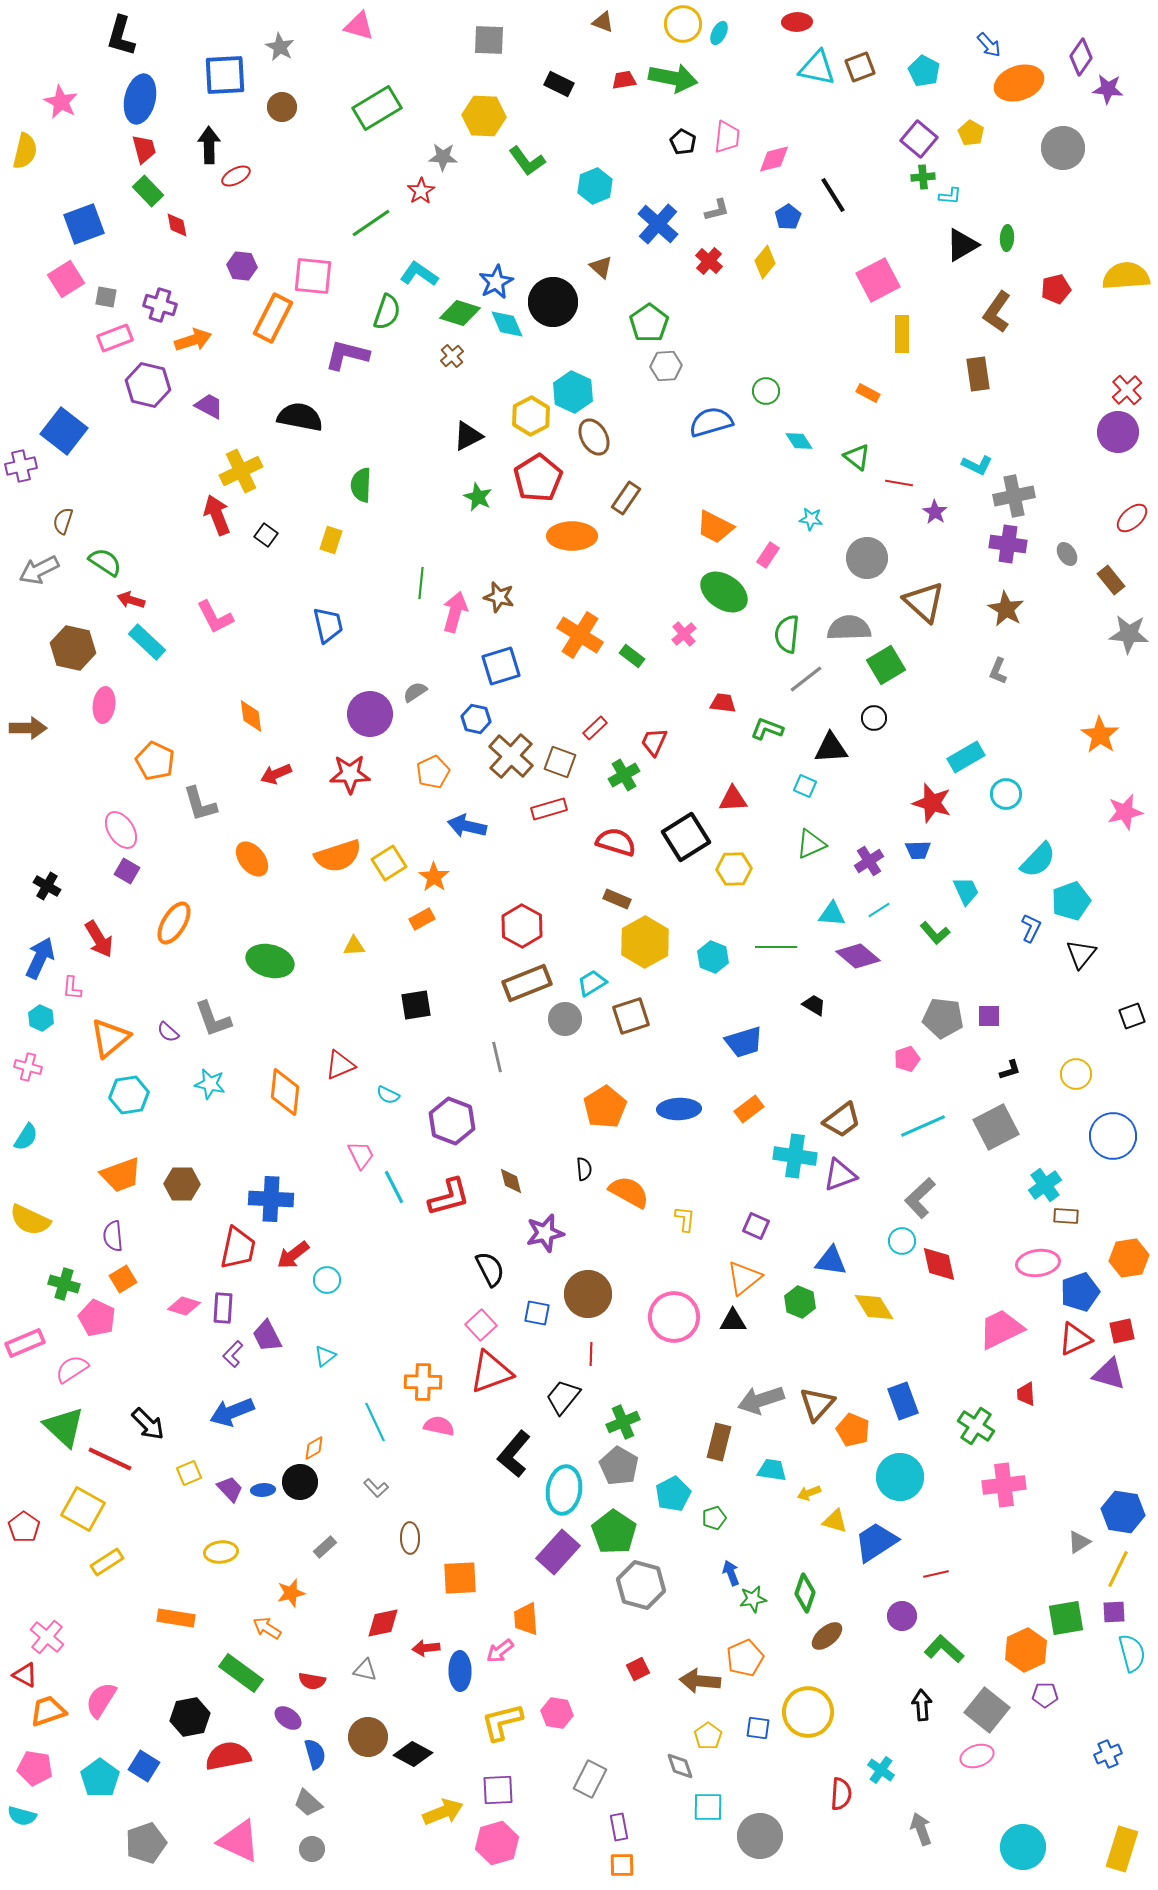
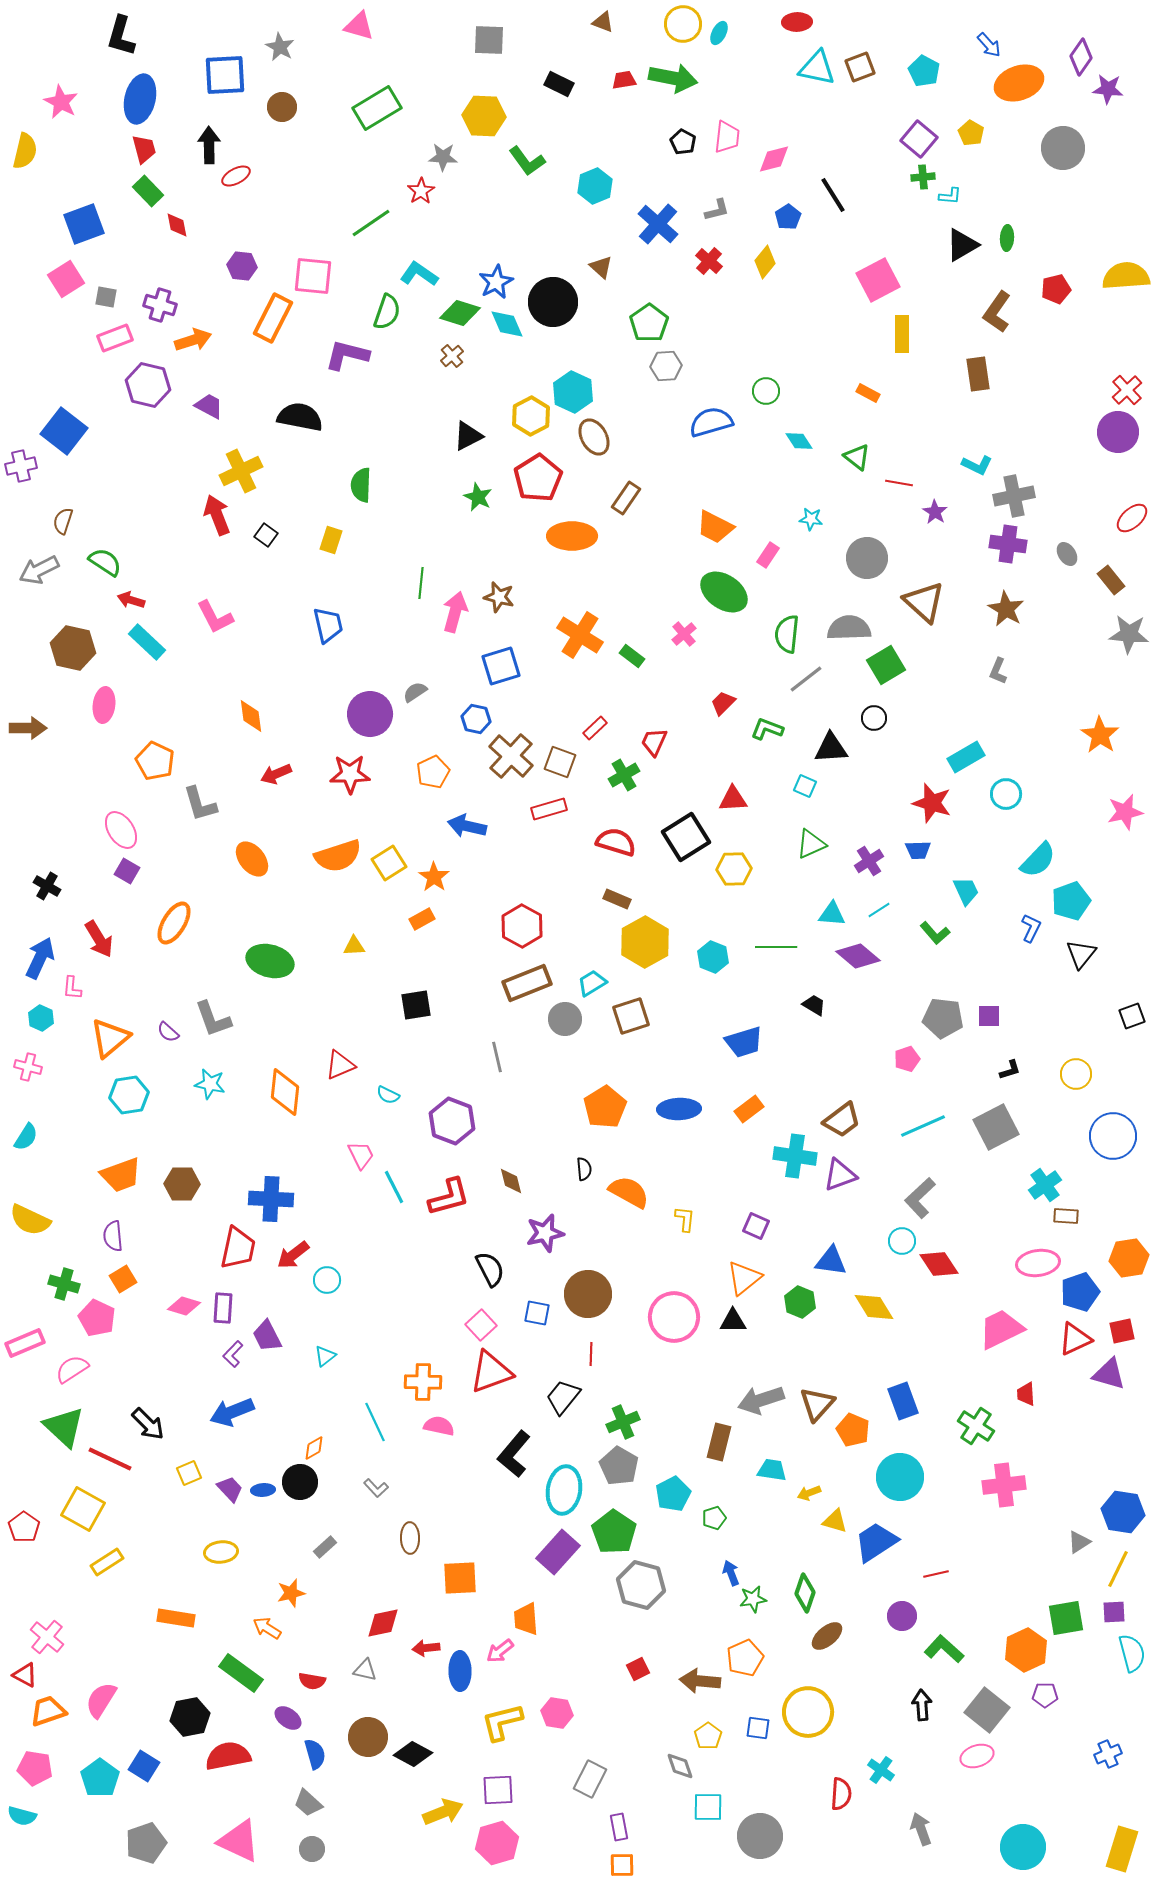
red trapezoid at (723, 703): rotated 52 degrees counterclockwise
red diamond at (939, 1264): rotated 21 degrees counterclockwise
